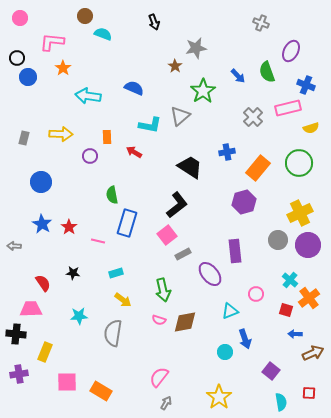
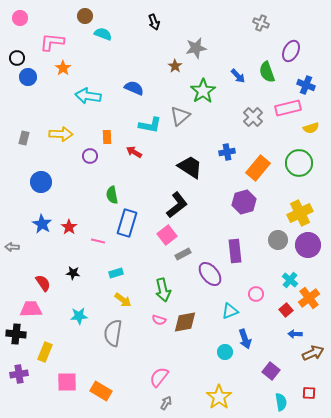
gray arrow at (14, 246): moved 2 px left, 1 px down
red square at (286, 310): rotated 32 degrees clockwise
